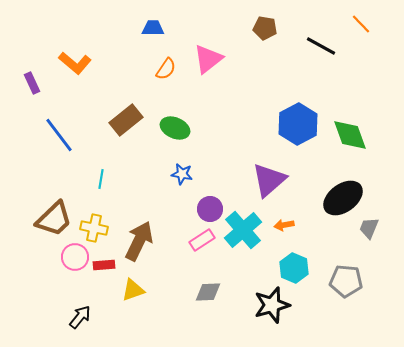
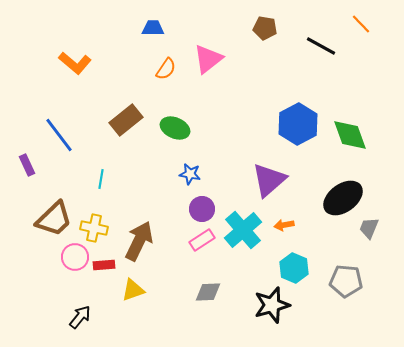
purple rectangle: moved 5 px left, 82 px down
blue star: moved 8 px right
purple circle: moved 8 px left
